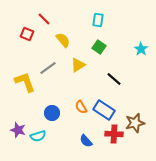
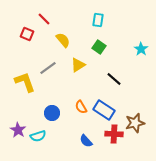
purple star: rotated 14 degrees clockwise
